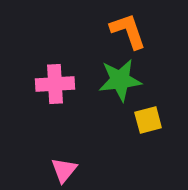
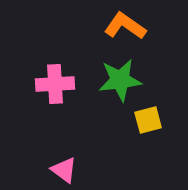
orange L-shape: moved 3 px left, 5 px up; rotated 36 degrees counterclockwise
pink triangle: rotated 32 degrees counterclockwise
